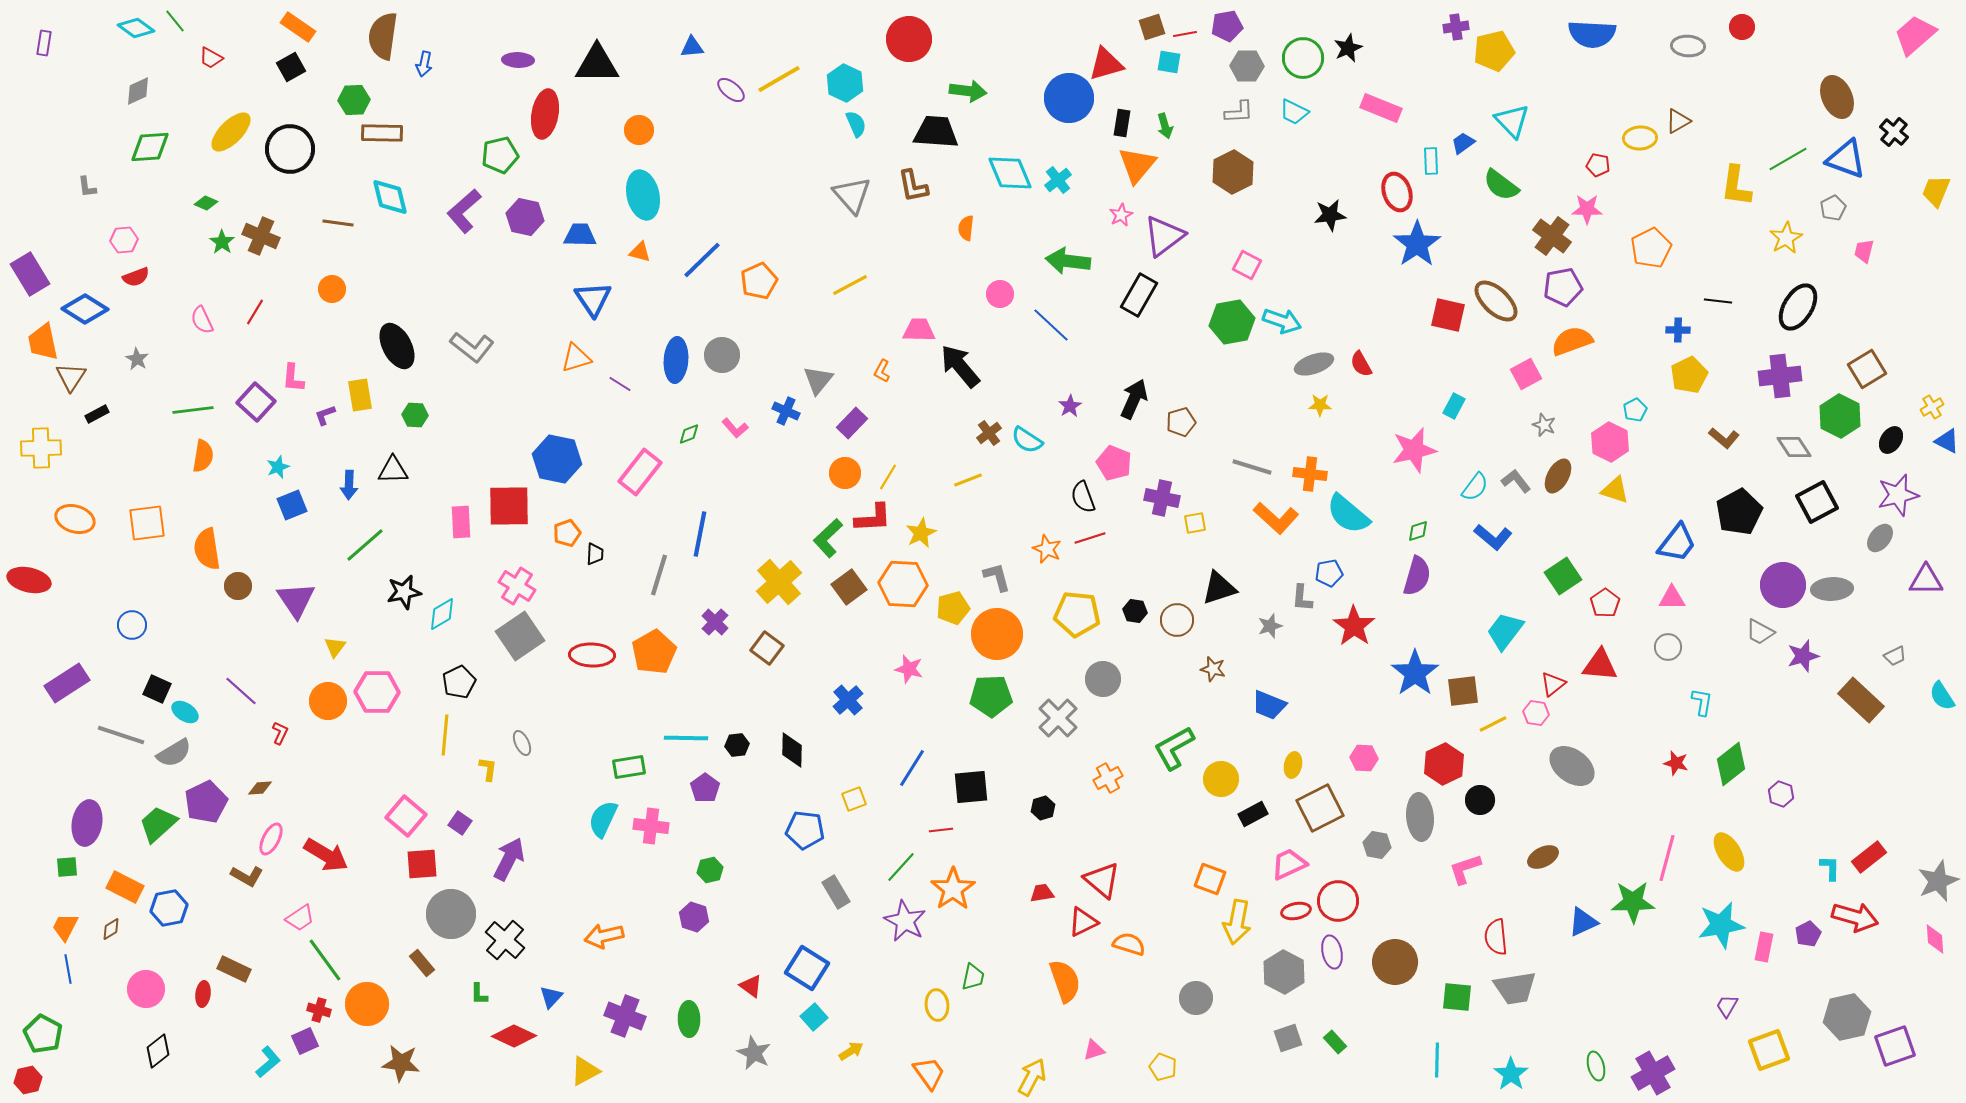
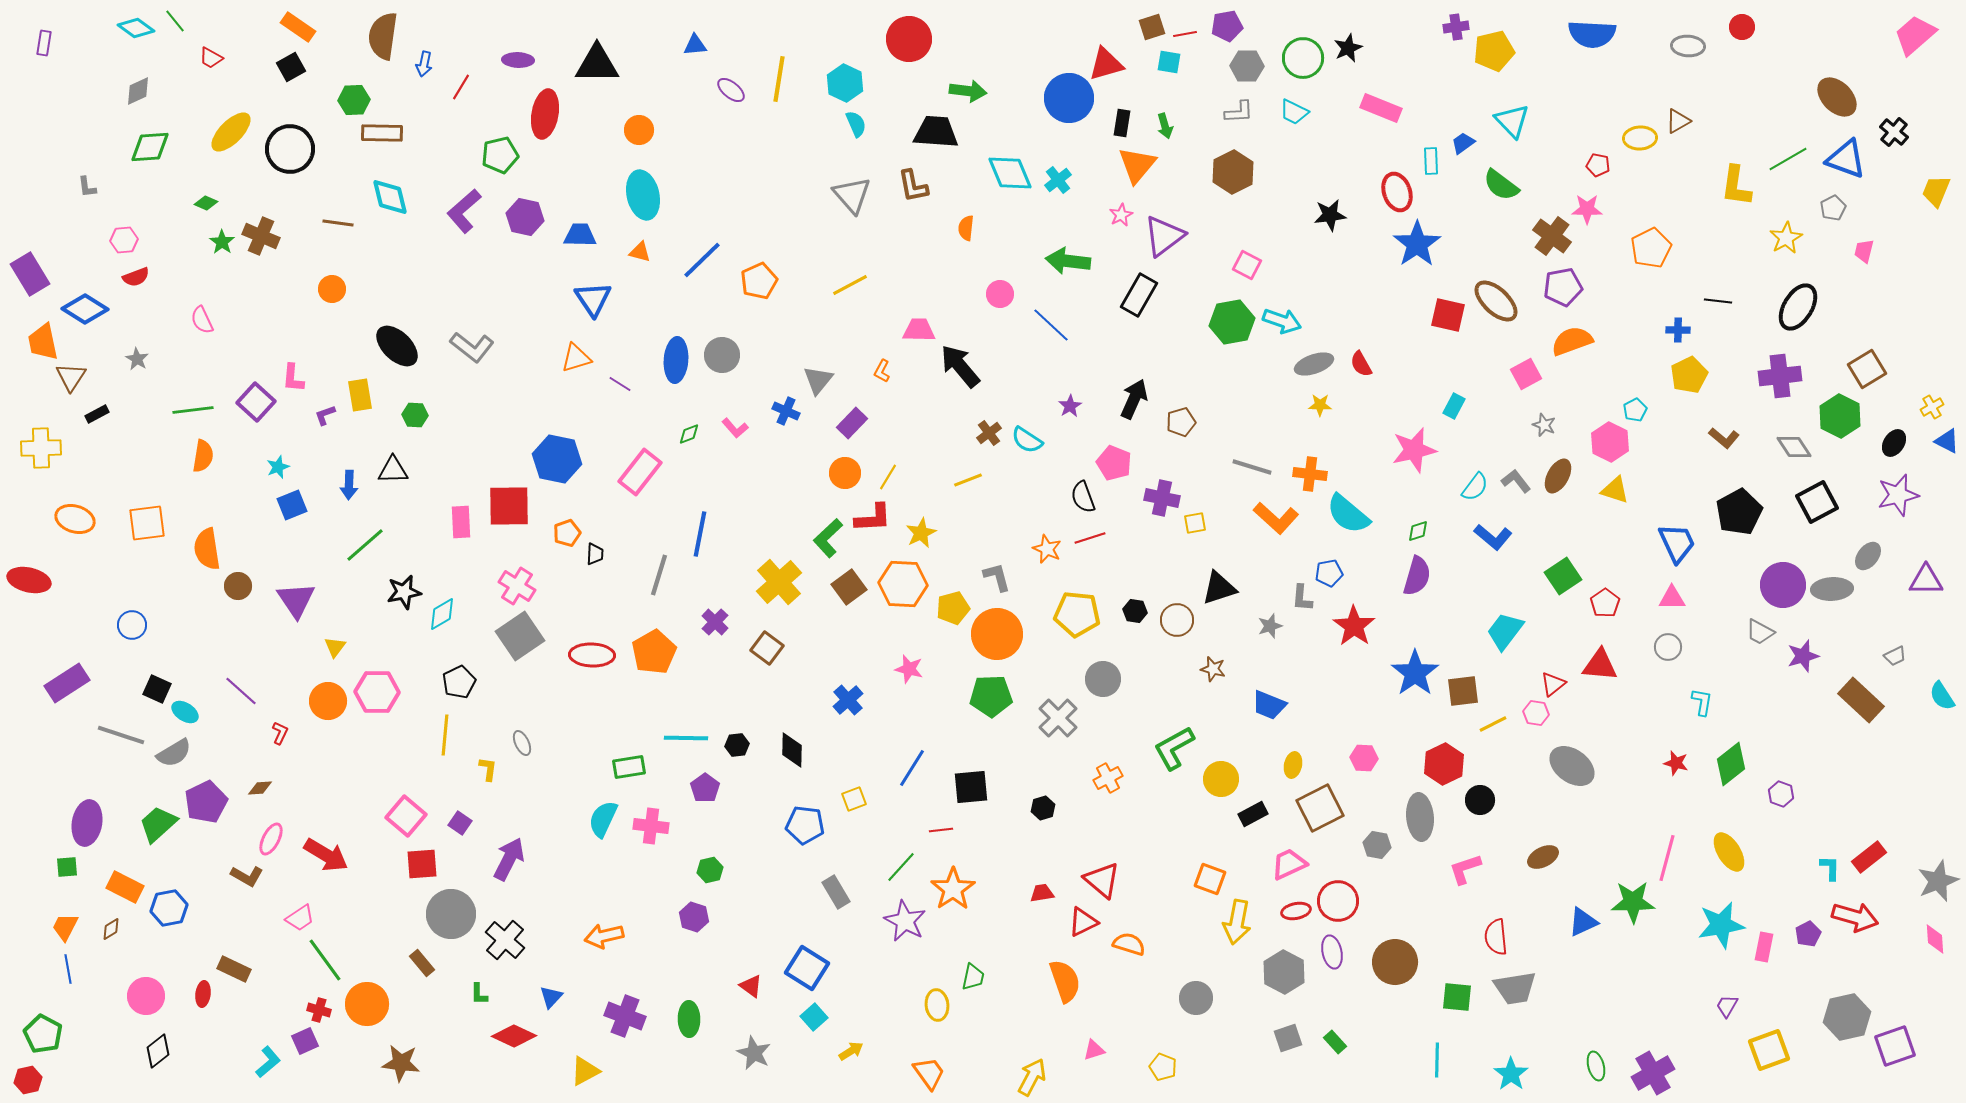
blue triangle at (692, 47): moved 3 px right, 2 px up
yellow line at (779, 79): rotated 51 degrees counterclockwise
brown ellipse at (1837, 97): rotated 21 degrees counterclockwise
red line at (255, 312): moved 206 px right, 225 px up
black ellipse at (397, 346): rotated 18 degrees counterclockwise
black ellipse at (1891, 440): moved 3 px right, 3 px down
gray ellipse at (1880, 538): moved 12 px left, 18 px down
blue trapezoid at (1677, 543): rotated 63 degrees counterclockwise
blue pentagon at (805, 830): moved 5 px up
pink circle at (146, 989): moved 7 px down
